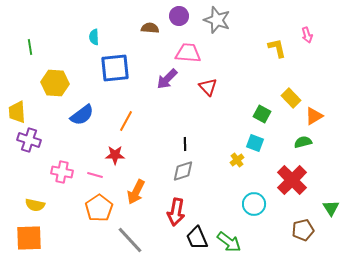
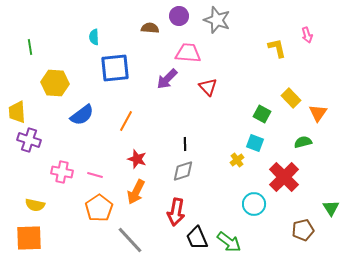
orange triangle: moved 4 px right, 3 px up; rotated 24 degrees counterclockwise
red star: moved 22 px right, 4 px down; rotated 18 degrees clockwise
red cross: moved 8 px left, 3 px up
